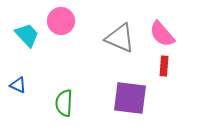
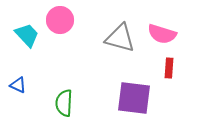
pink circle: moved 1 px left, 1 px up
pink semicircle: rotated 32 degrees counterclockwise
gray triangle: rotated 8 degrees counterclockwise
red rectangle: moved 5 px right, 2 px down
purple square: moved 4 px right
